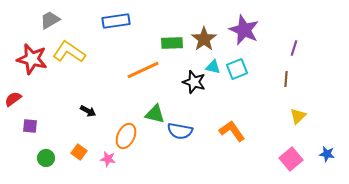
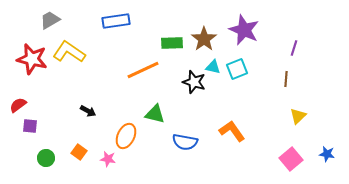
red semicircle: moved 5 px right, 6 px down
blue semicircle: moved 5 px right, 11 px down
